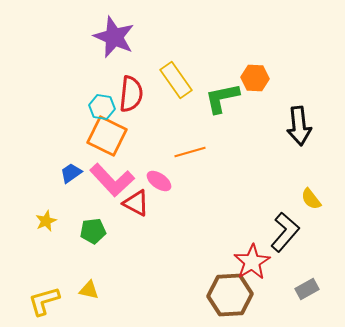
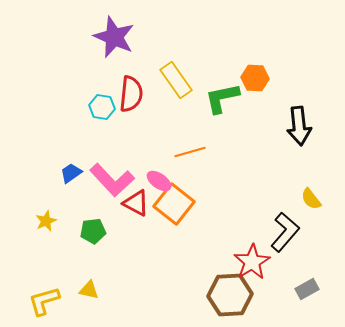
orange square: moved 67 px right, 68 px down; rotated 12 degrees clockwise
